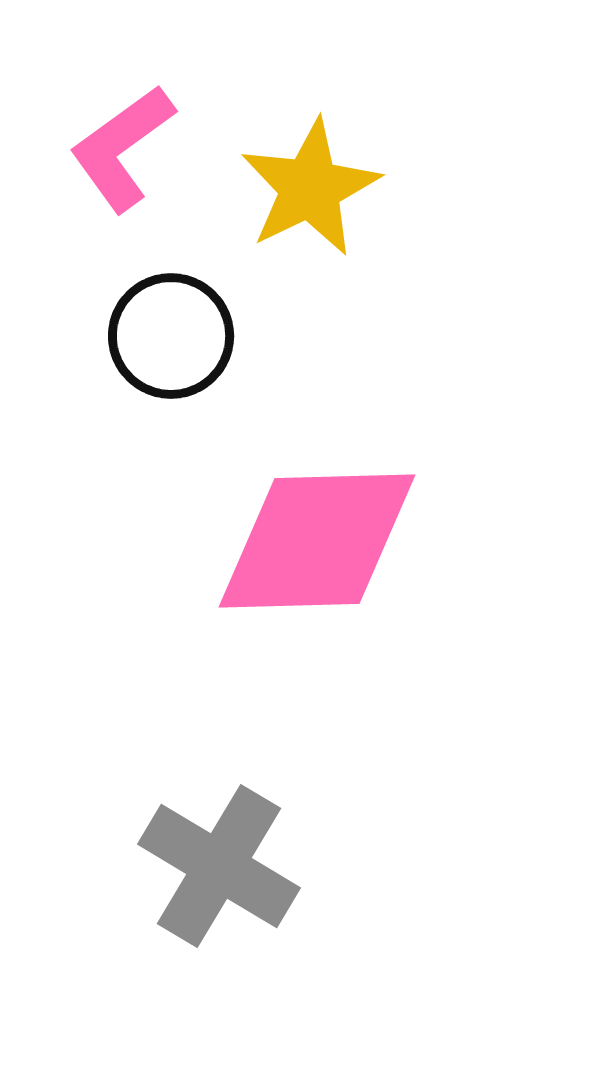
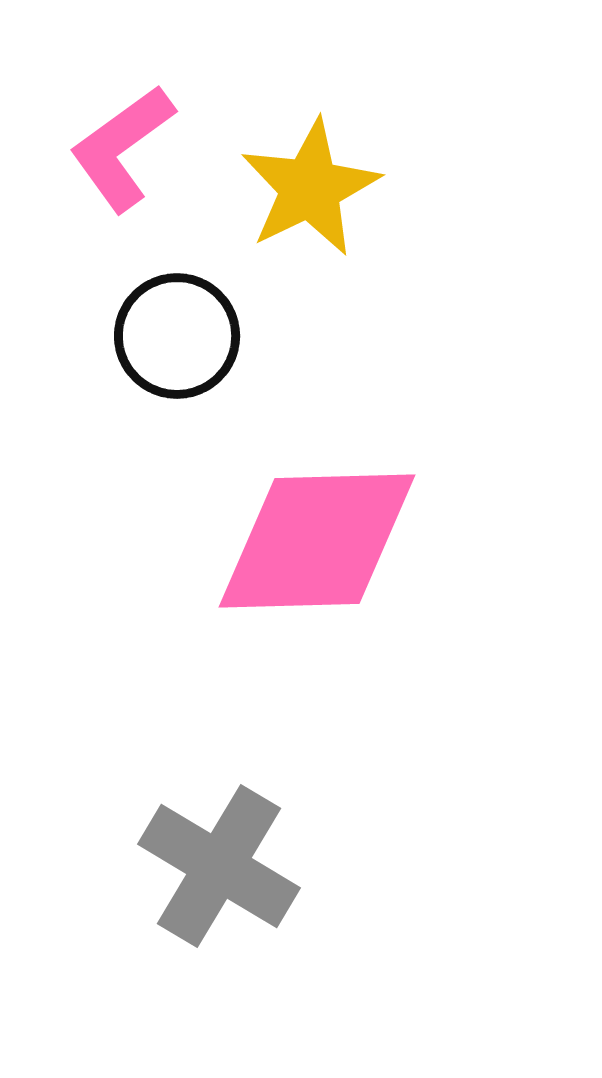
black circle: moved 6 px right
